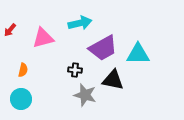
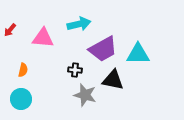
cyan arrow: moved 1 px left, 1 px down
pink triangle: rotated 20 degrees clockwise
purple trapezoid: moved 1 px down
